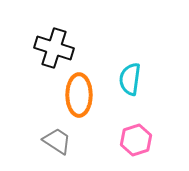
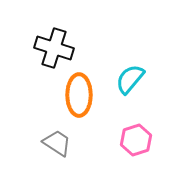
cyan semicircle: rotated 32 degrees clockwise
gray trapezoid: moved 2 px down
